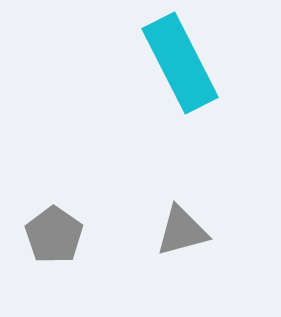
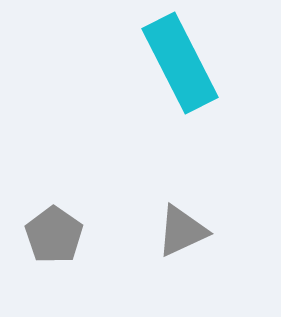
gray triangle: rotated 10 degrees counterclockwise
